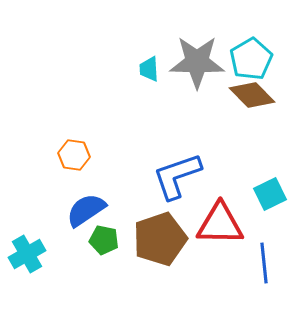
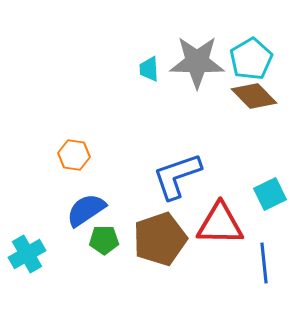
brown diamond: moved 2 px right, 1 px down
green pentagon: rotated 12 degrees counterclockwise
